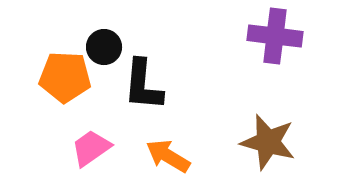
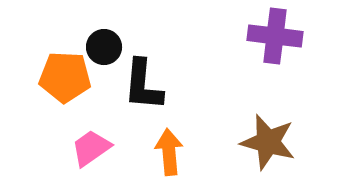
orange arrow: moved 1 px right, 4 px up; rotated 54 degrees clockwise
